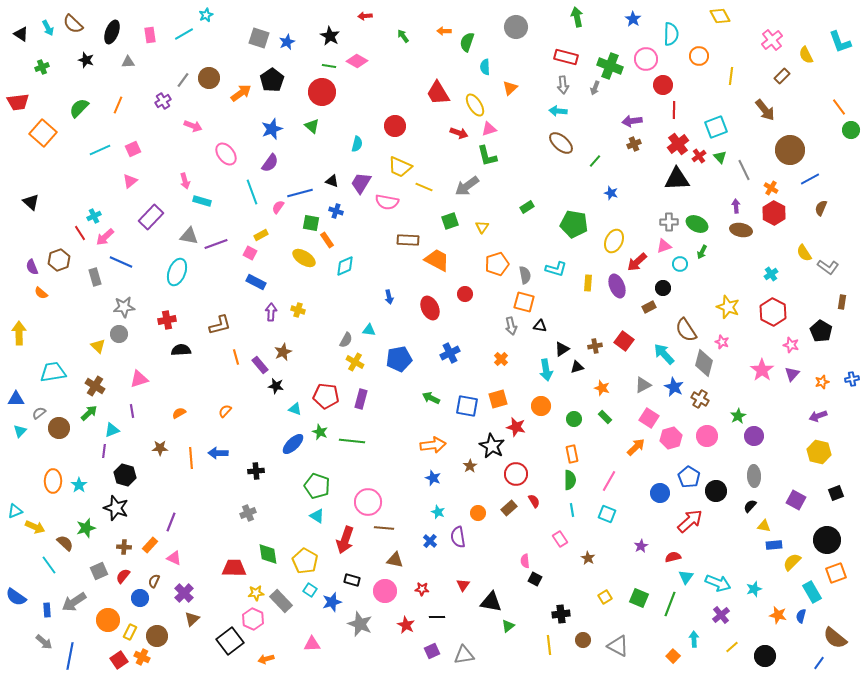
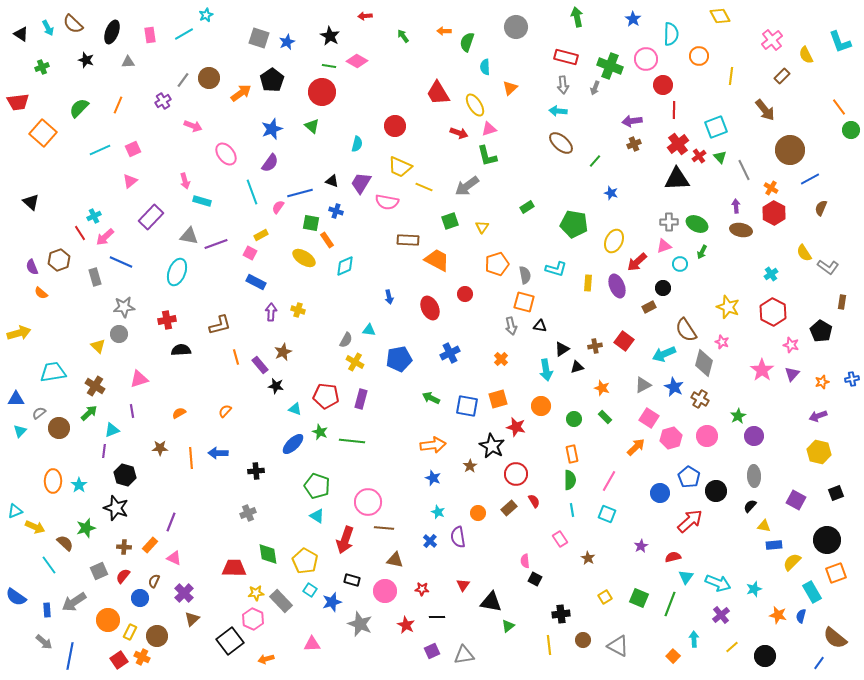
yellow arrow at (19, 333): rotated 75 degrees clockwise
cyan arrow at (664, 354): rotated 70 degrees counterclockwise
